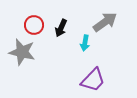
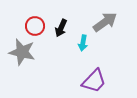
red circle: moved 1 px right, 1 px down
cyan arrow: moved 2 px left
purple trapezoid: moved 1 px right, 1 px down
